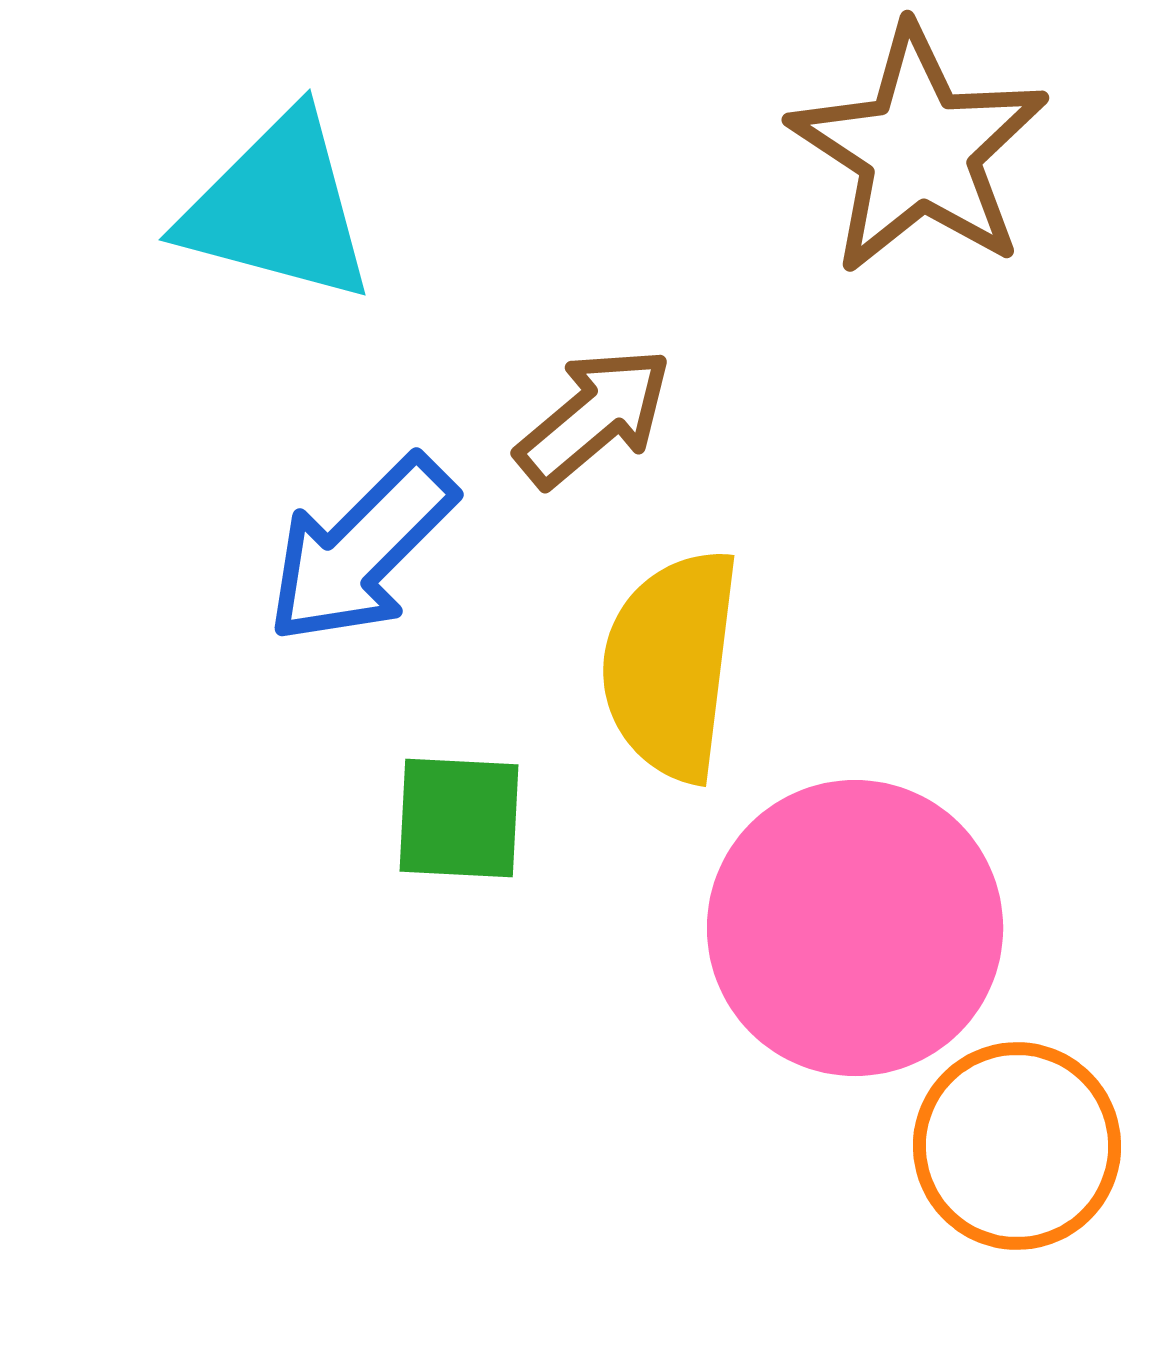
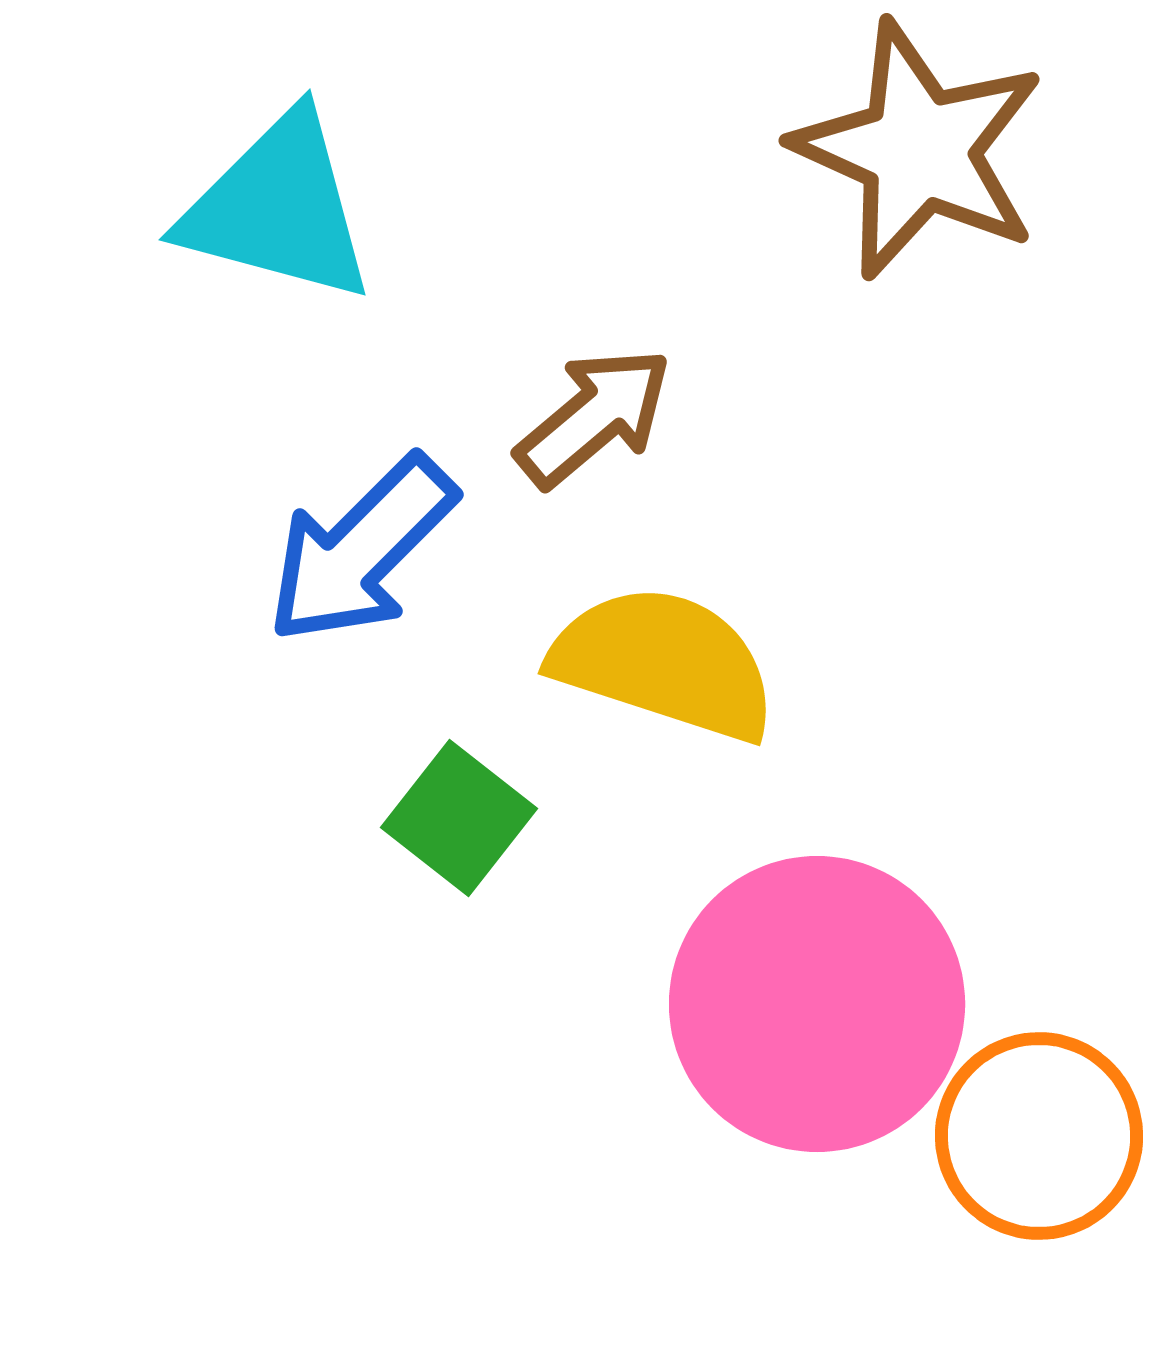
brown star: rotated 9 degrees counterclockwise
yellow semicircle: moved 7 px left, 2 px up; rotated 101 degrees clockwise
green square: rotated 35 degrees clockwise
pink circle: moved 38 px left, 76 px down
orange circle: moved 22 px right, 10 px up
